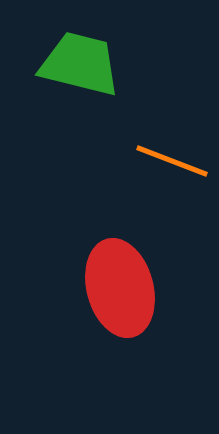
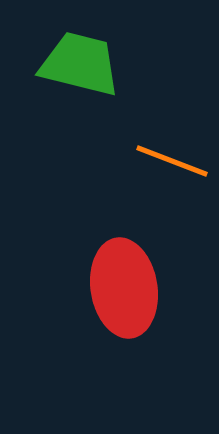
red ellipse: moved 4 px right; rotated 6 degrees clockwise
